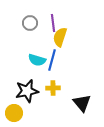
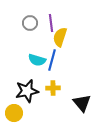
purple line: moved 2 px left
